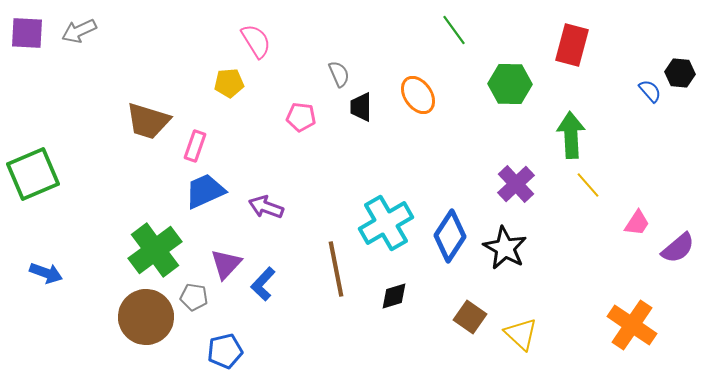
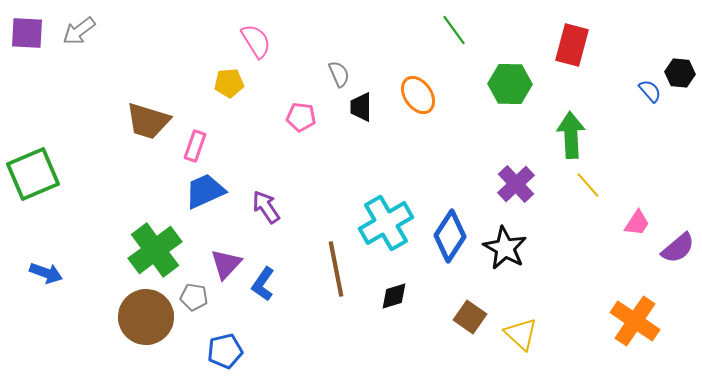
gray arrow: rotated 12 degrees counterclockwise
purple arrow: rotated 36 degrees clockwise
blue L-shape: rotated 8 degrees counterclockwise
orange cross: moved 3 px right, 4 px up
